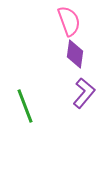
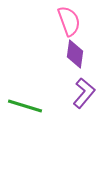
green line: rotated 52 degrees counterclockwise
